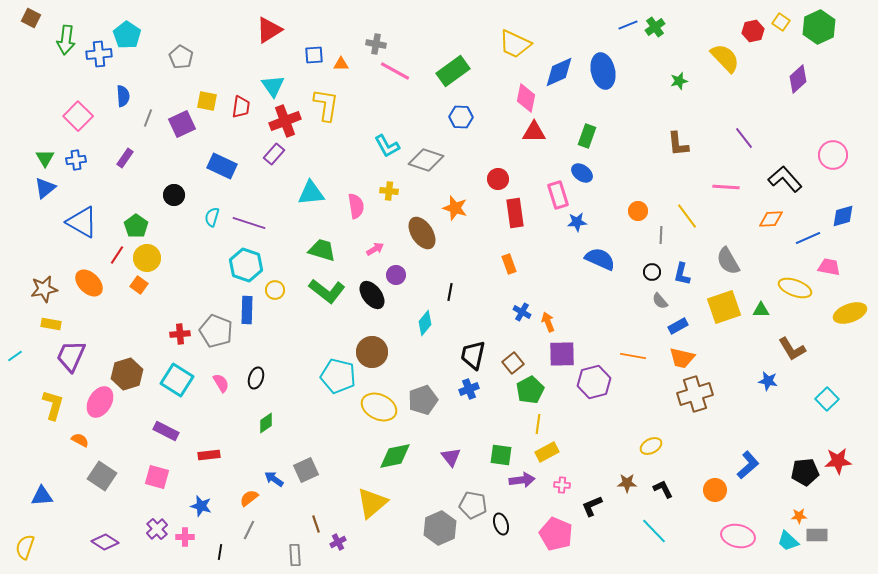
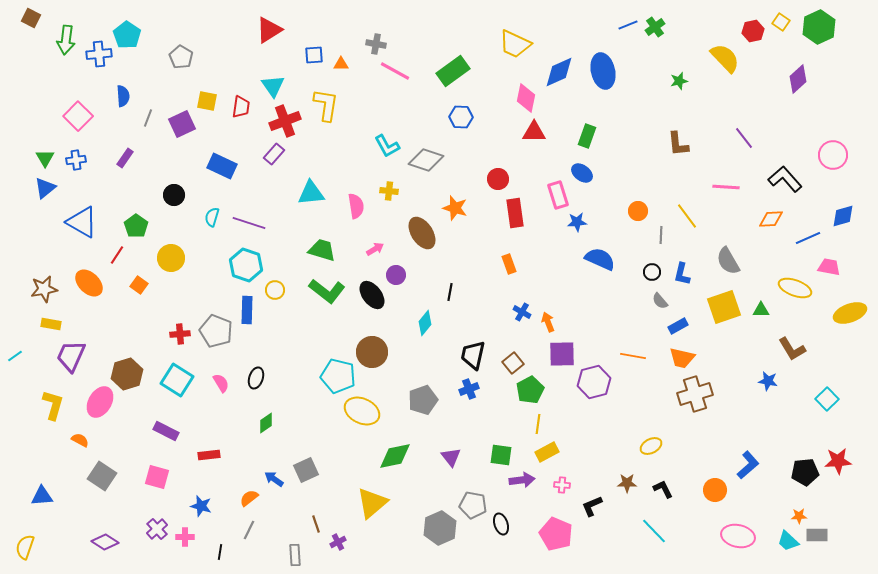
yellow circle at (147, 258): moved 24 px right
yellow ellipse at (379, 407): moved 17 px left, 4 px down
